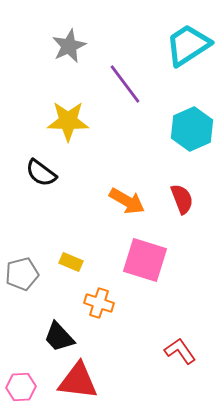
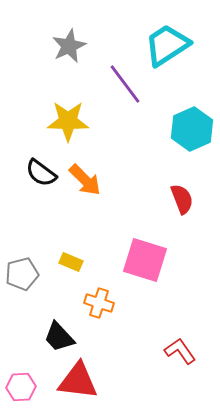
cyan trapezoid: moved 21 px left
orange arrow: moved 42 px left, 21 px up; rotated 15 degrees clockwise
